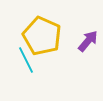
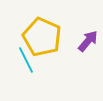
yellow pentagon: moved 1 px down
